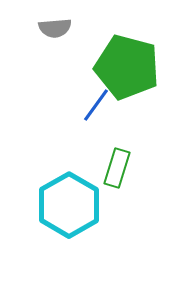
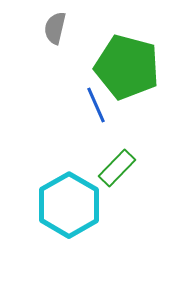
gray semicircle: rotated 108 degrees clockwise
blue line: rotated 60 degrees counterclockwise
green rectangle: rotated 27 degrees clockwise
